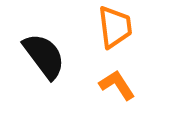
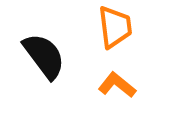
orange L-shape: rotated 18 degrees counterclockwise
